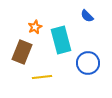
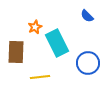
cyan rectangle: moved 4 px left, 3 px down; rotated 12 degrees counterclockwise
brown rectangle: moved 6 px left; rotated 20 degrees counterclockwise
yellow line: moved 2 px left
